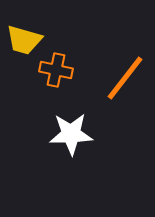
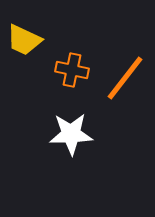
yellow trapezoid: rotated 9 degrees clockwise
orange cross: moved 16 px right
